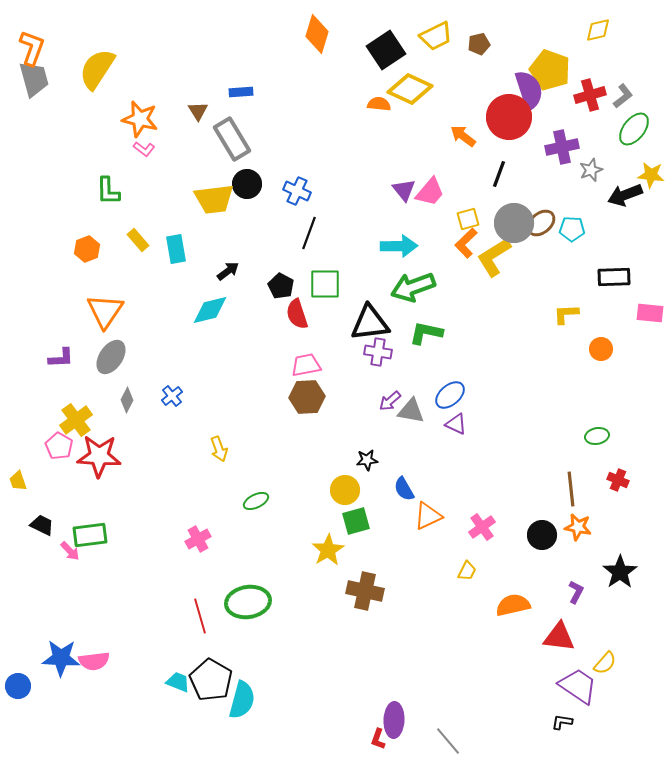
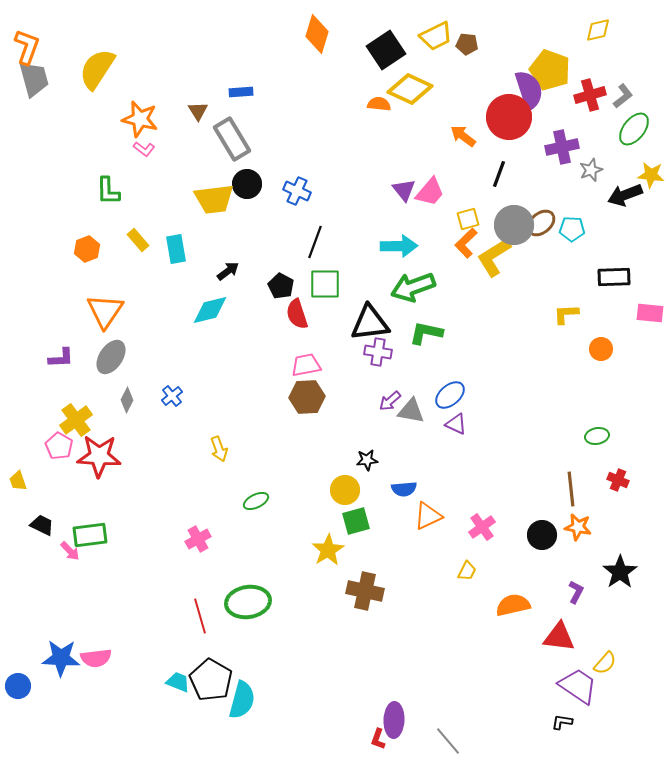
brown pentagon at (479, 44): moved 12 px left; rotated 20 degrees clockwise
orange L-shape at (32, 48): moved 5 px left, 1 px up
gray circle at (514, 223): moved 2 px down
black line at (309, 233): moved 6 px right, 9 px down
blue semicircle at (404, 489): rotated 65 degrees counterclockwise
pink semicircle at (94, 661): moved 2 px right, 3 px up
